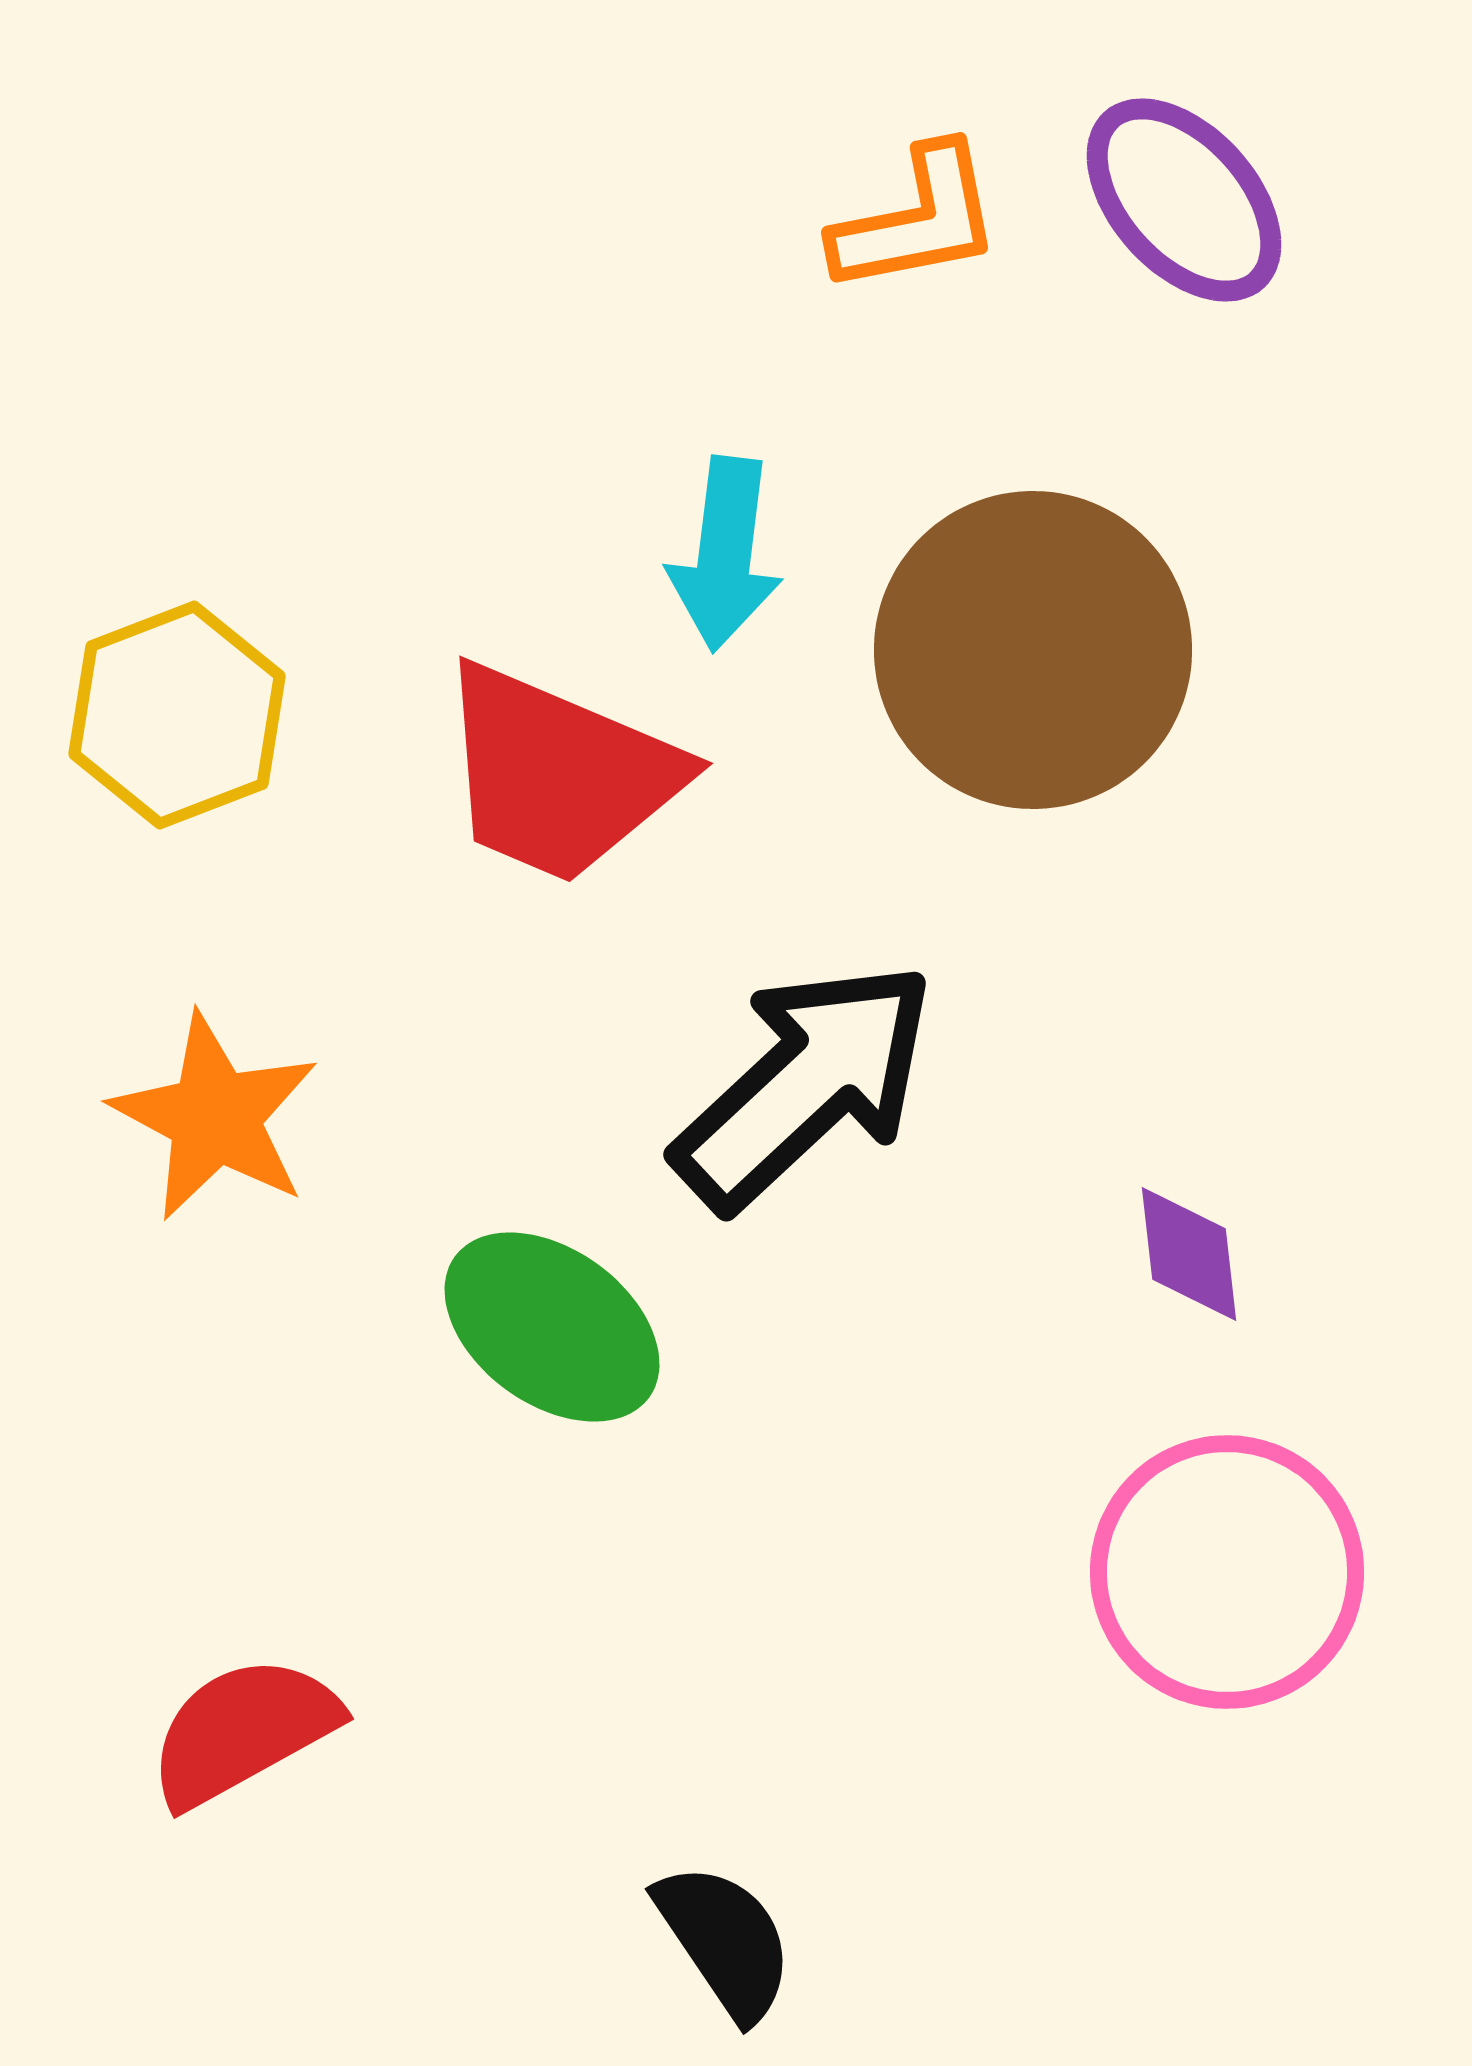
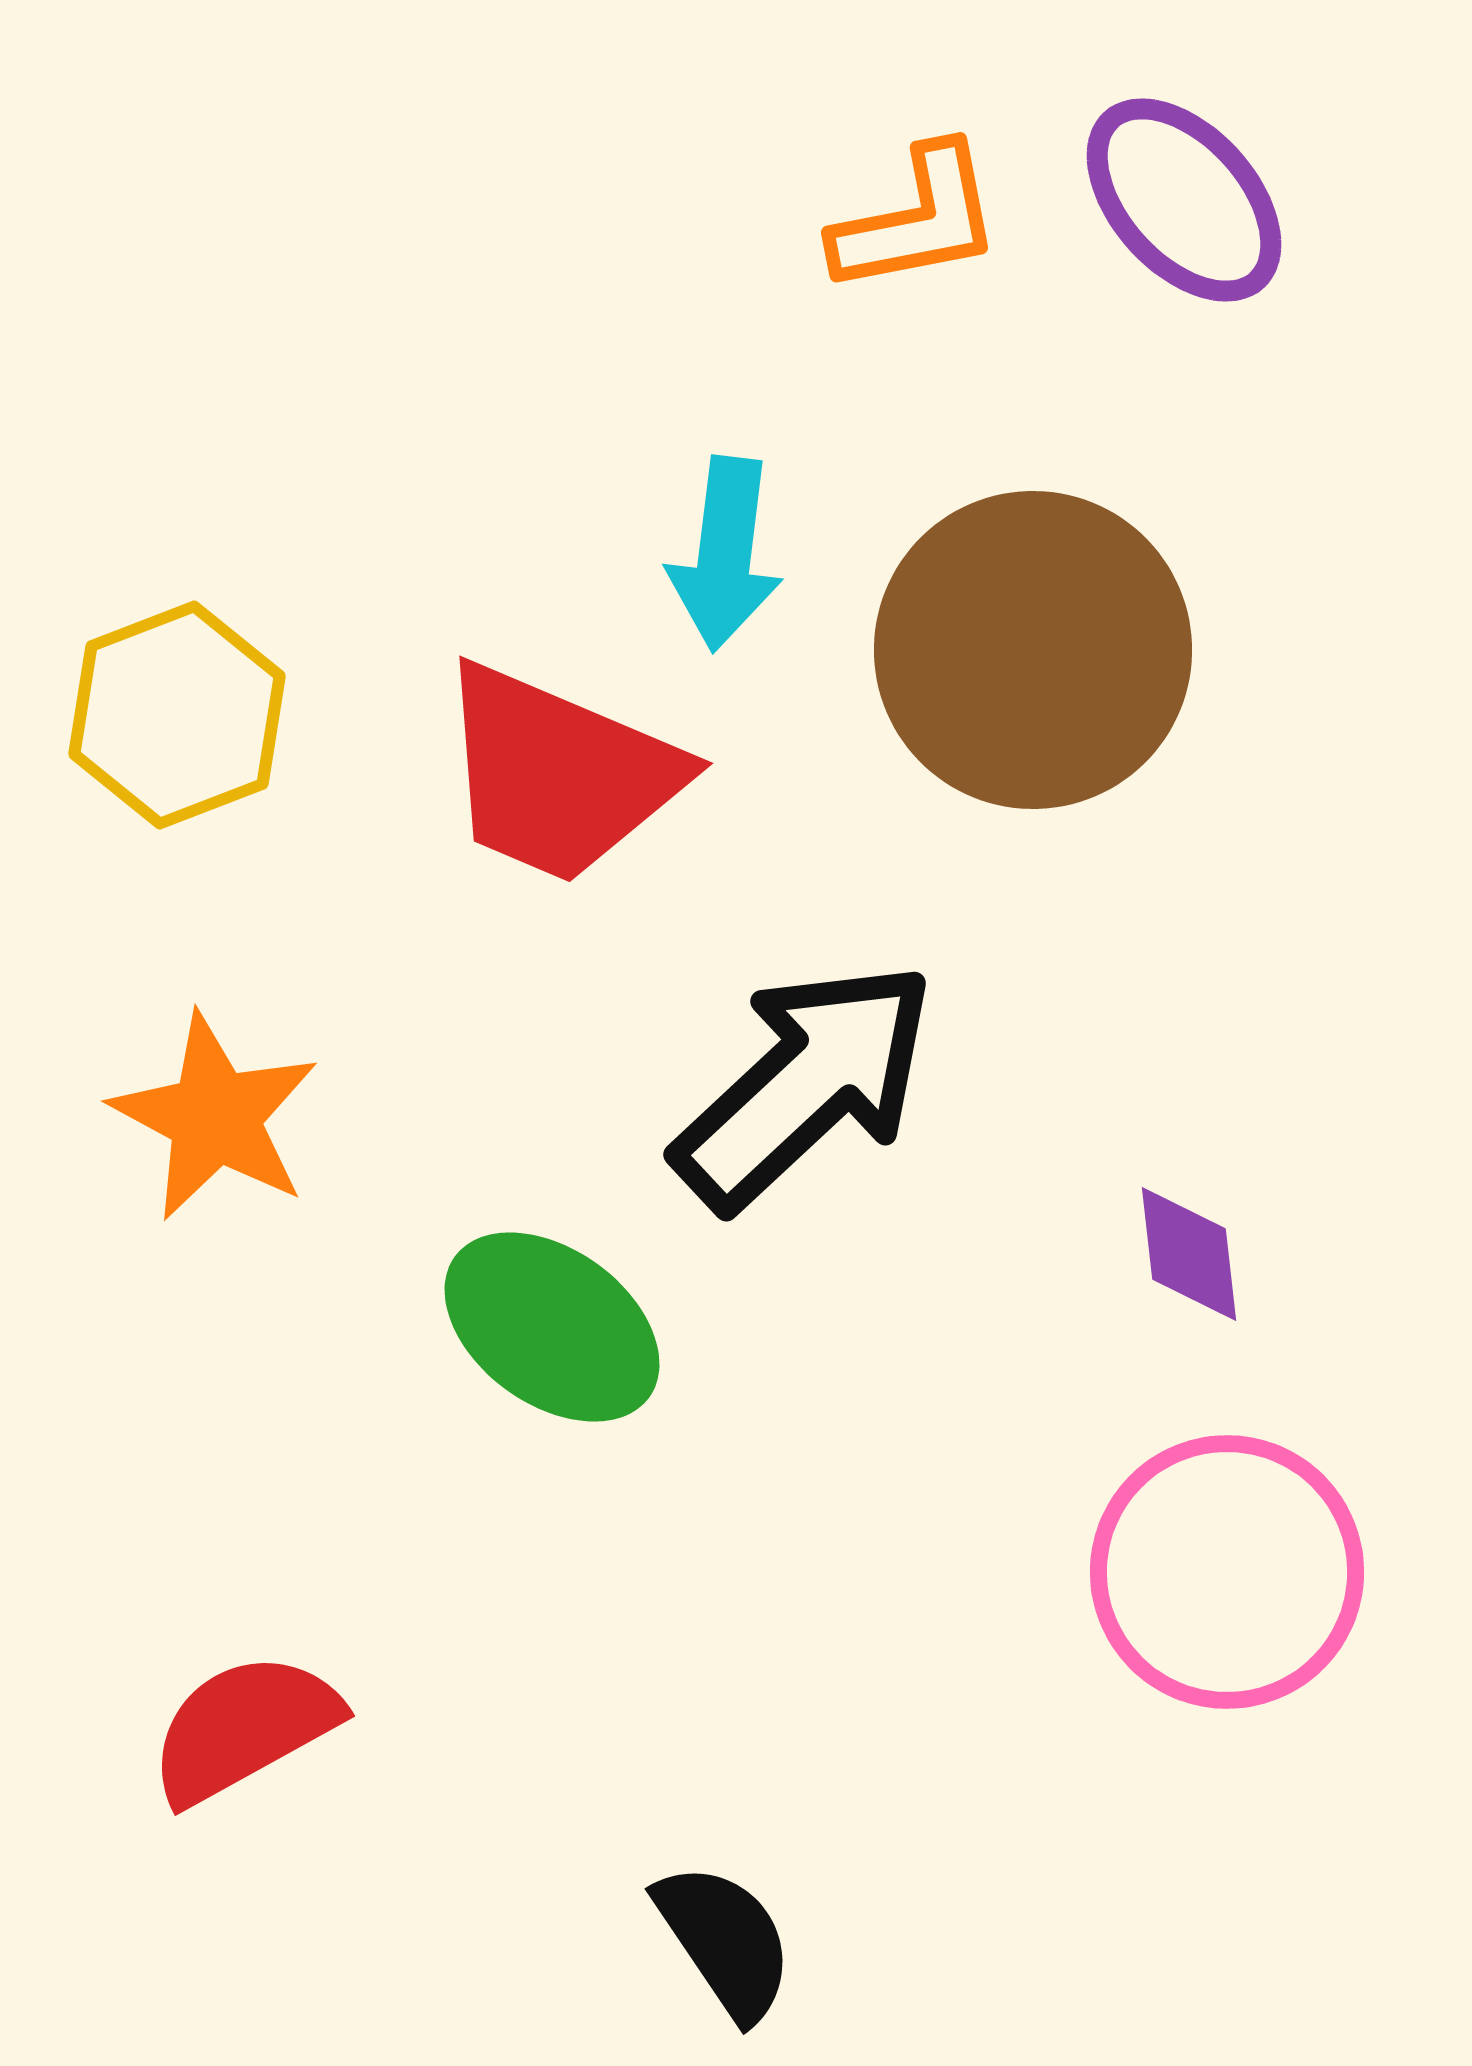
red semicircle: moved 1 px right, 3 px up
